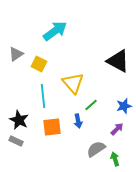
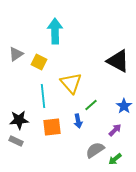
cyan arrow: rotated 55 degrees counterclockwise
yellow square: moved 2 px up
yellow triangle: moved 2 px left
blue star: rotated 21 degrees counterclockwise
black star: rotated 30 degrees counterclockwise
purple arrow: moved 2 px left, 1 px down
gray semicircle: moved 1 px left, 1 px down
green arrow: rotated 112 degrees counterclockwise
